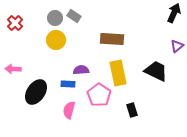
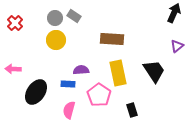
black trapezoid: moved 2 px left; rotated 30 degrees clockwise
